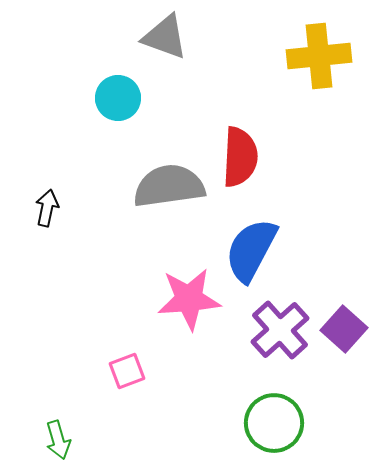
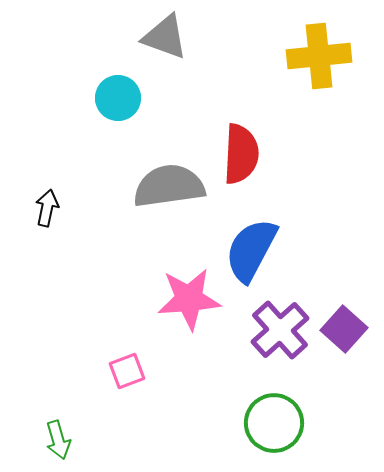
red semicircle: moved 1 px right, 3 px up
